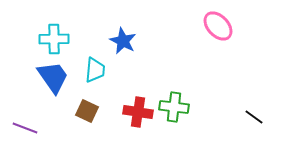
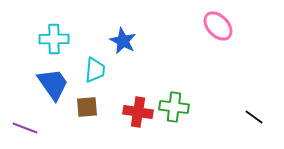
blue trapezoid: moved 7 px down
brown square: moved 4 px up; rotated 30 degrees counterclockwise
